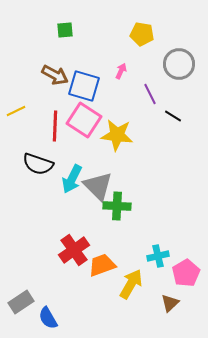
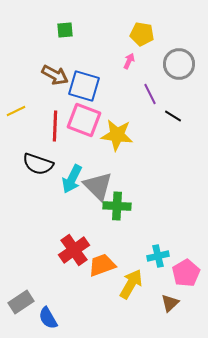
pink arrow: moved 8 px right, 10 px up
pink square: rotated 12 degrees counterclockwise
